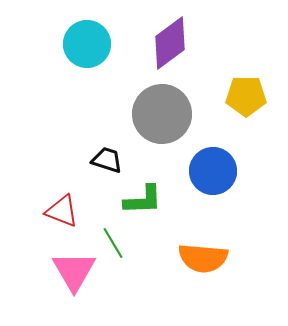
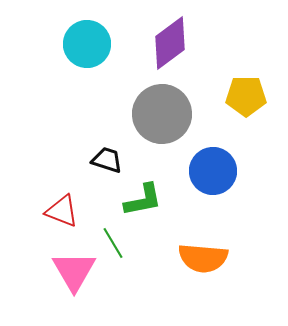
green L-shape: rotated 9 degrees counterclockwise
